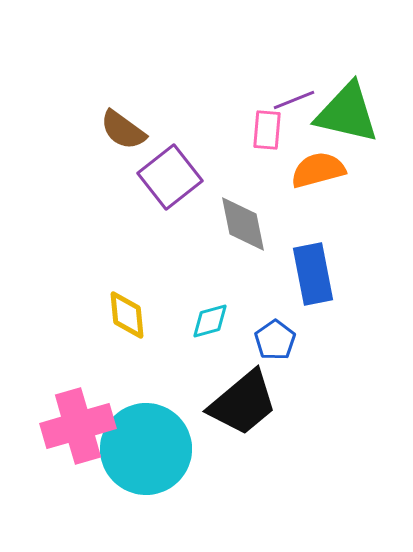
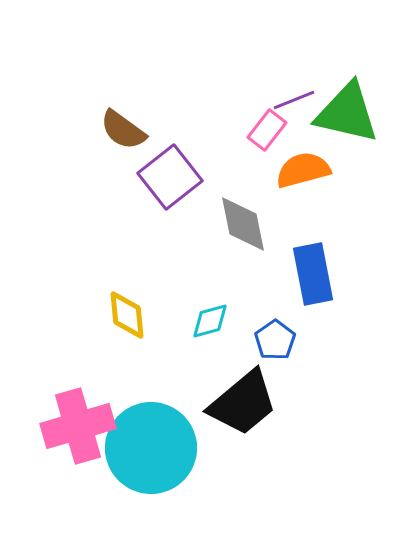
pink rectangle: rotated 33 degrees clockwise
orange semicircle: moved 15 px left
cyan circle: moved 5 px right, 1 px up
